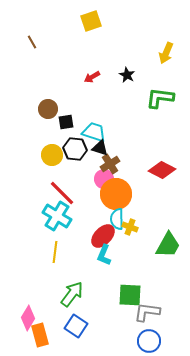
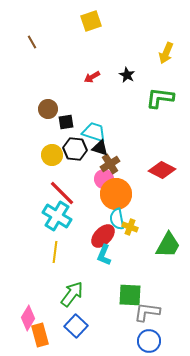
cyan semicircle: rotated 10 degrees counterclockwise
blue square: rotated 10 degrees clockwise
